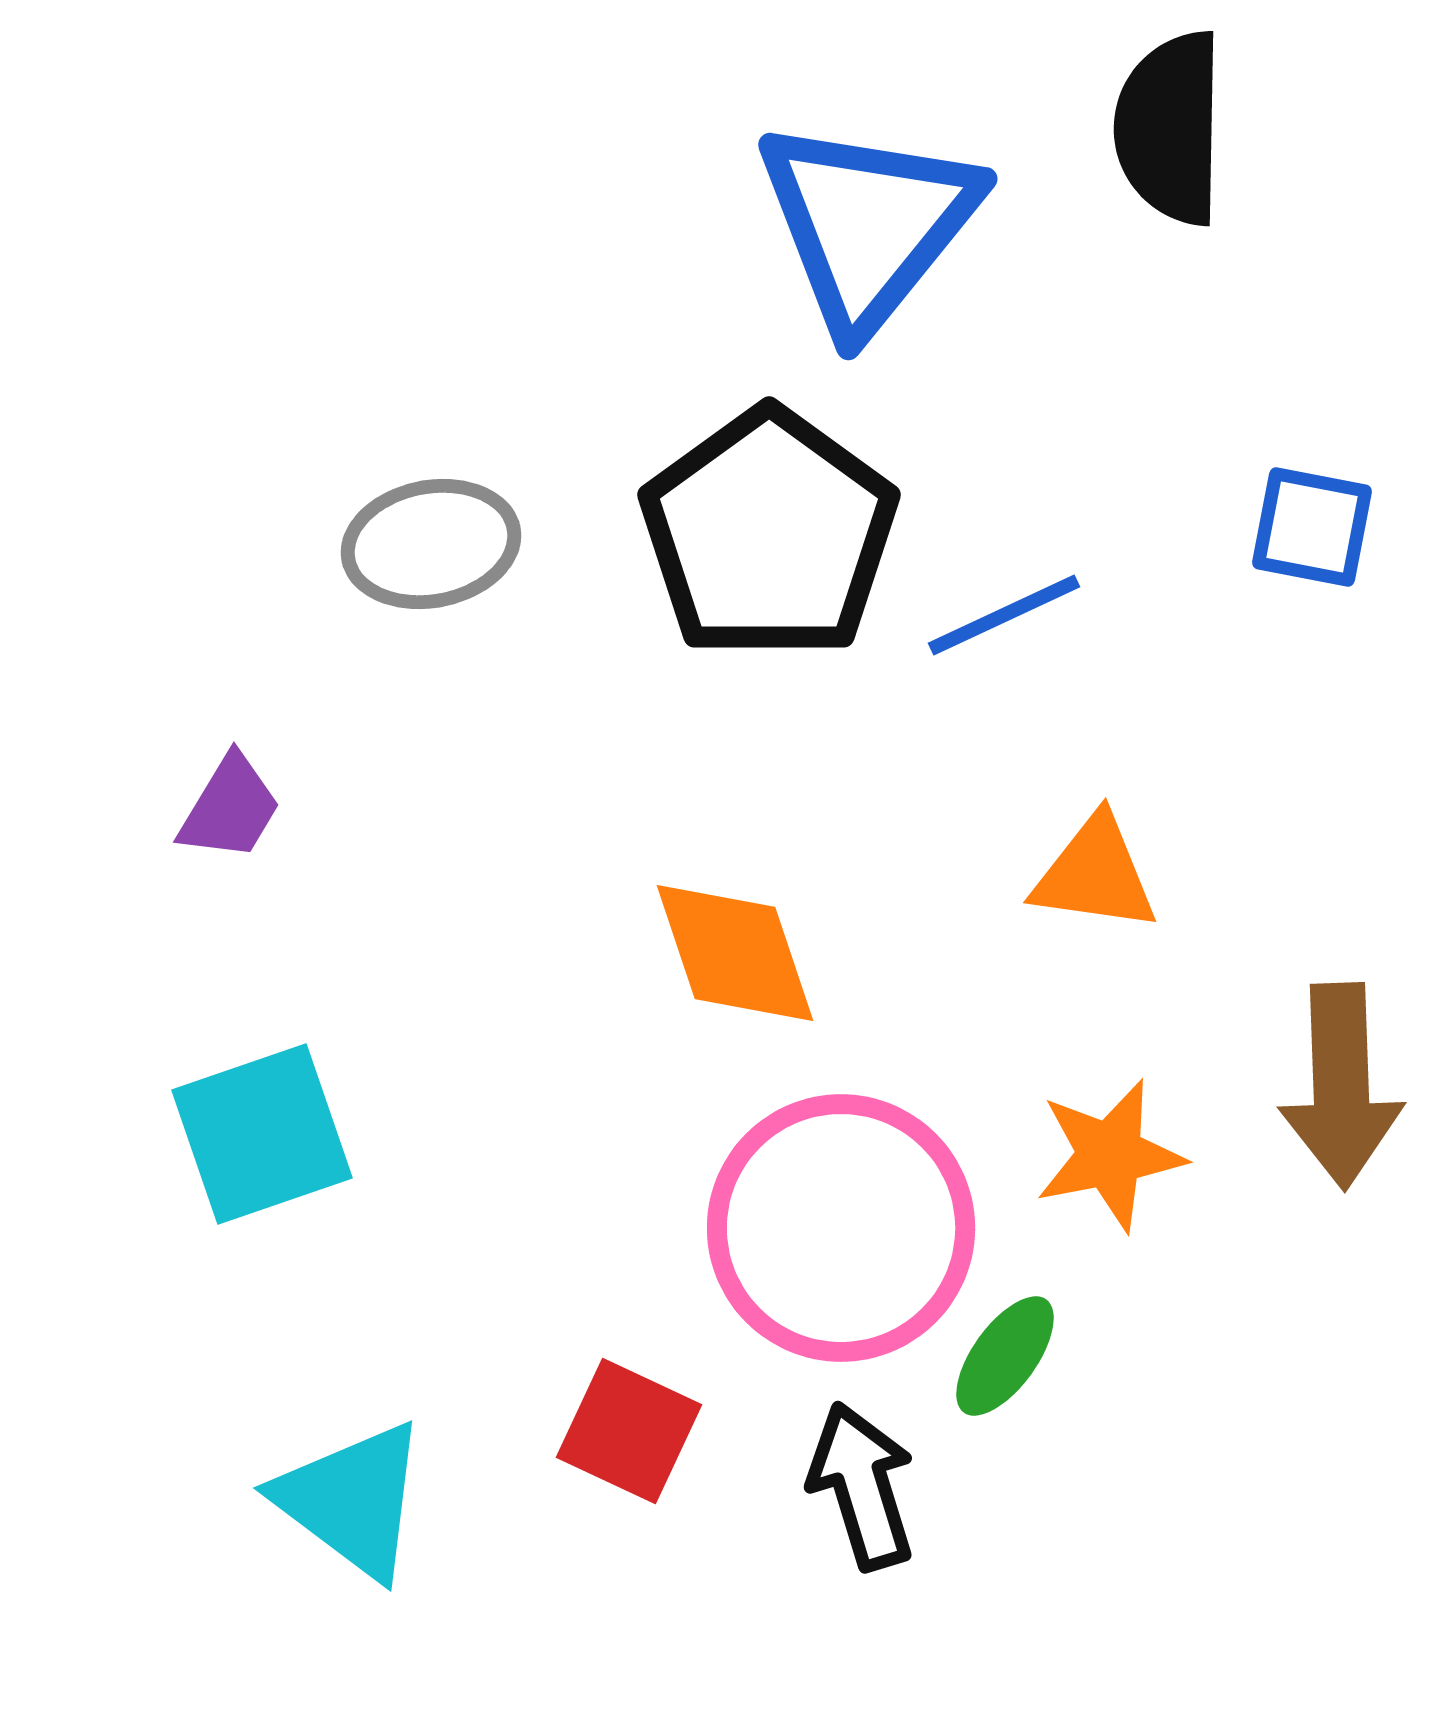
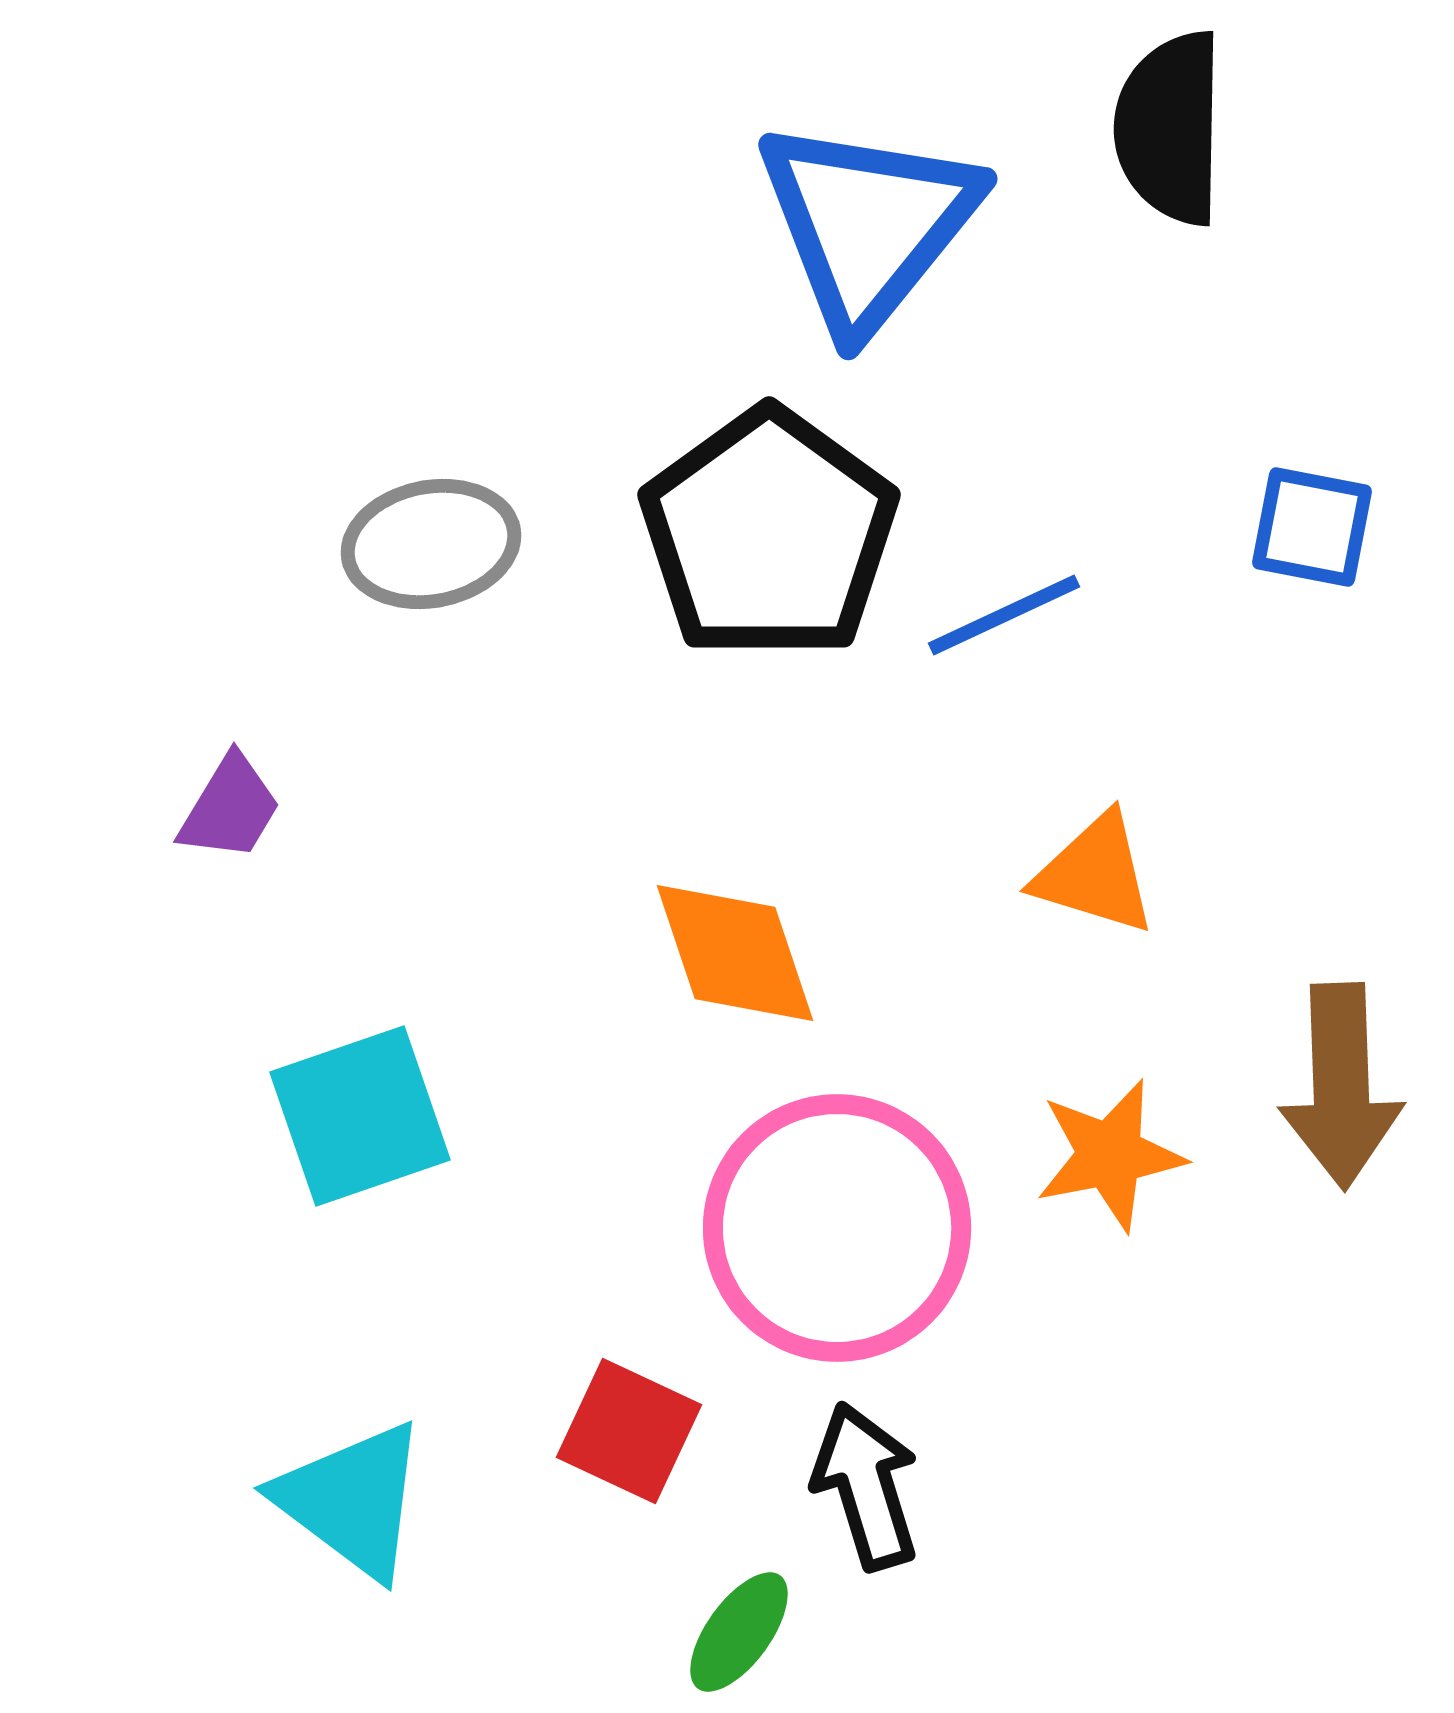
orange triangle: rotated 9 degrees clockwise
cyan square: moved 98 px right, 18 px up
pink circle: moved 4 px left
green ellipse: moved 266 px left, 276 px down
black arrow: moved 4 px right
